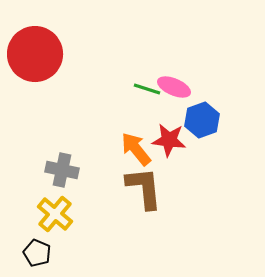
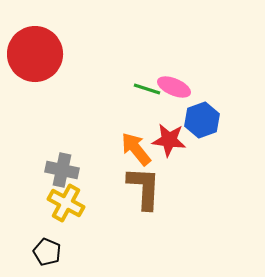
brown L-shape: rotated 9 degrees clockwise
yellow cross: moved 11 px right, 11 px up; rotated 12 degrees counterclockwise
black pentagon: moved 10 px right, 1 px up
